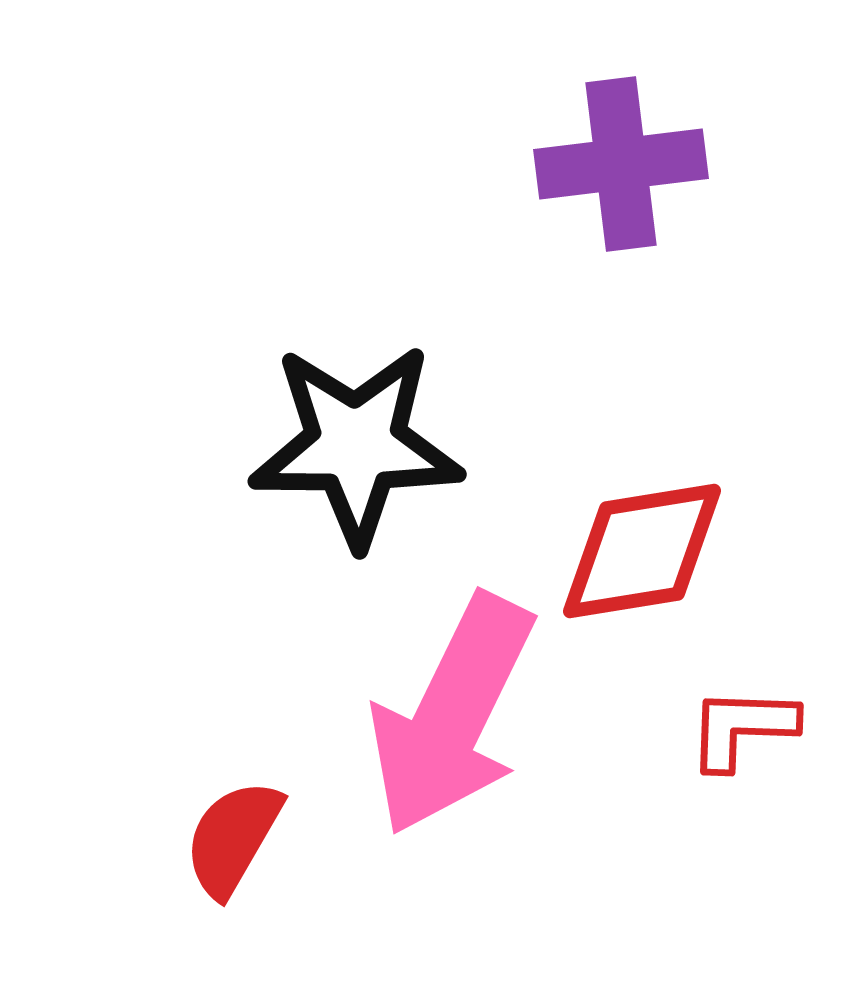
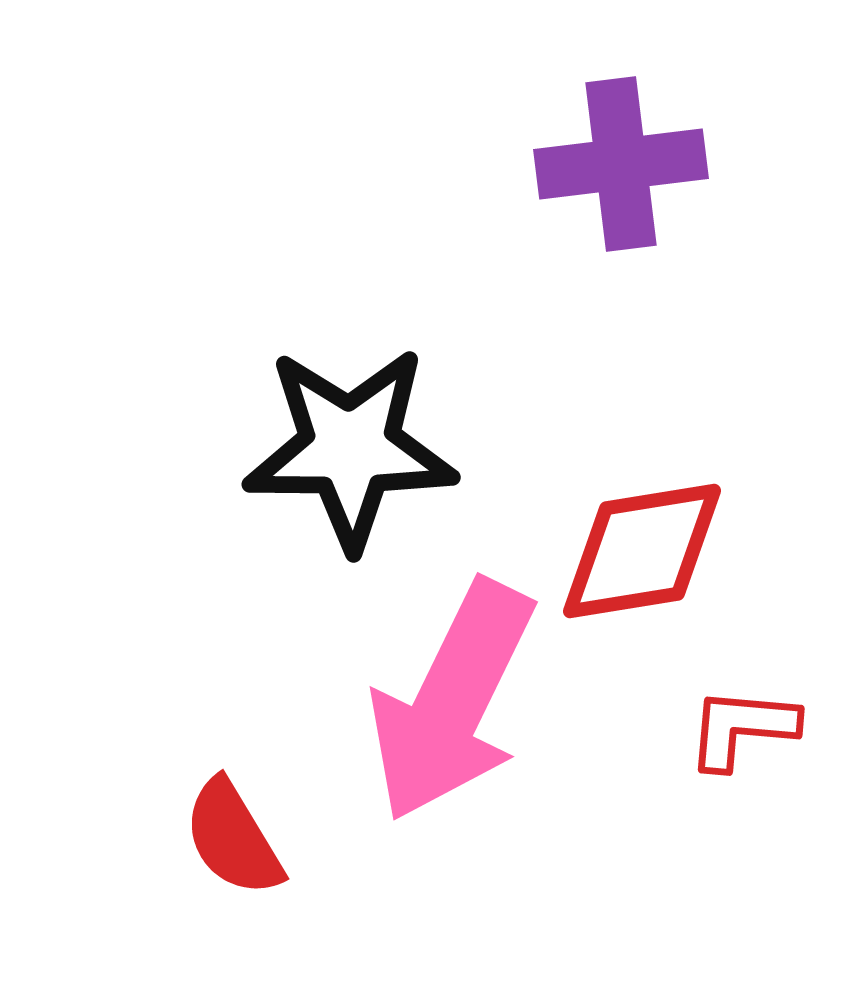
black star: moved 6 px left, 3 px down
pink arrow: moved 14 px up
red L-shape: rotated 3 degrees clockwise
red semicircle: rotated 61 degrees counterclockwise
